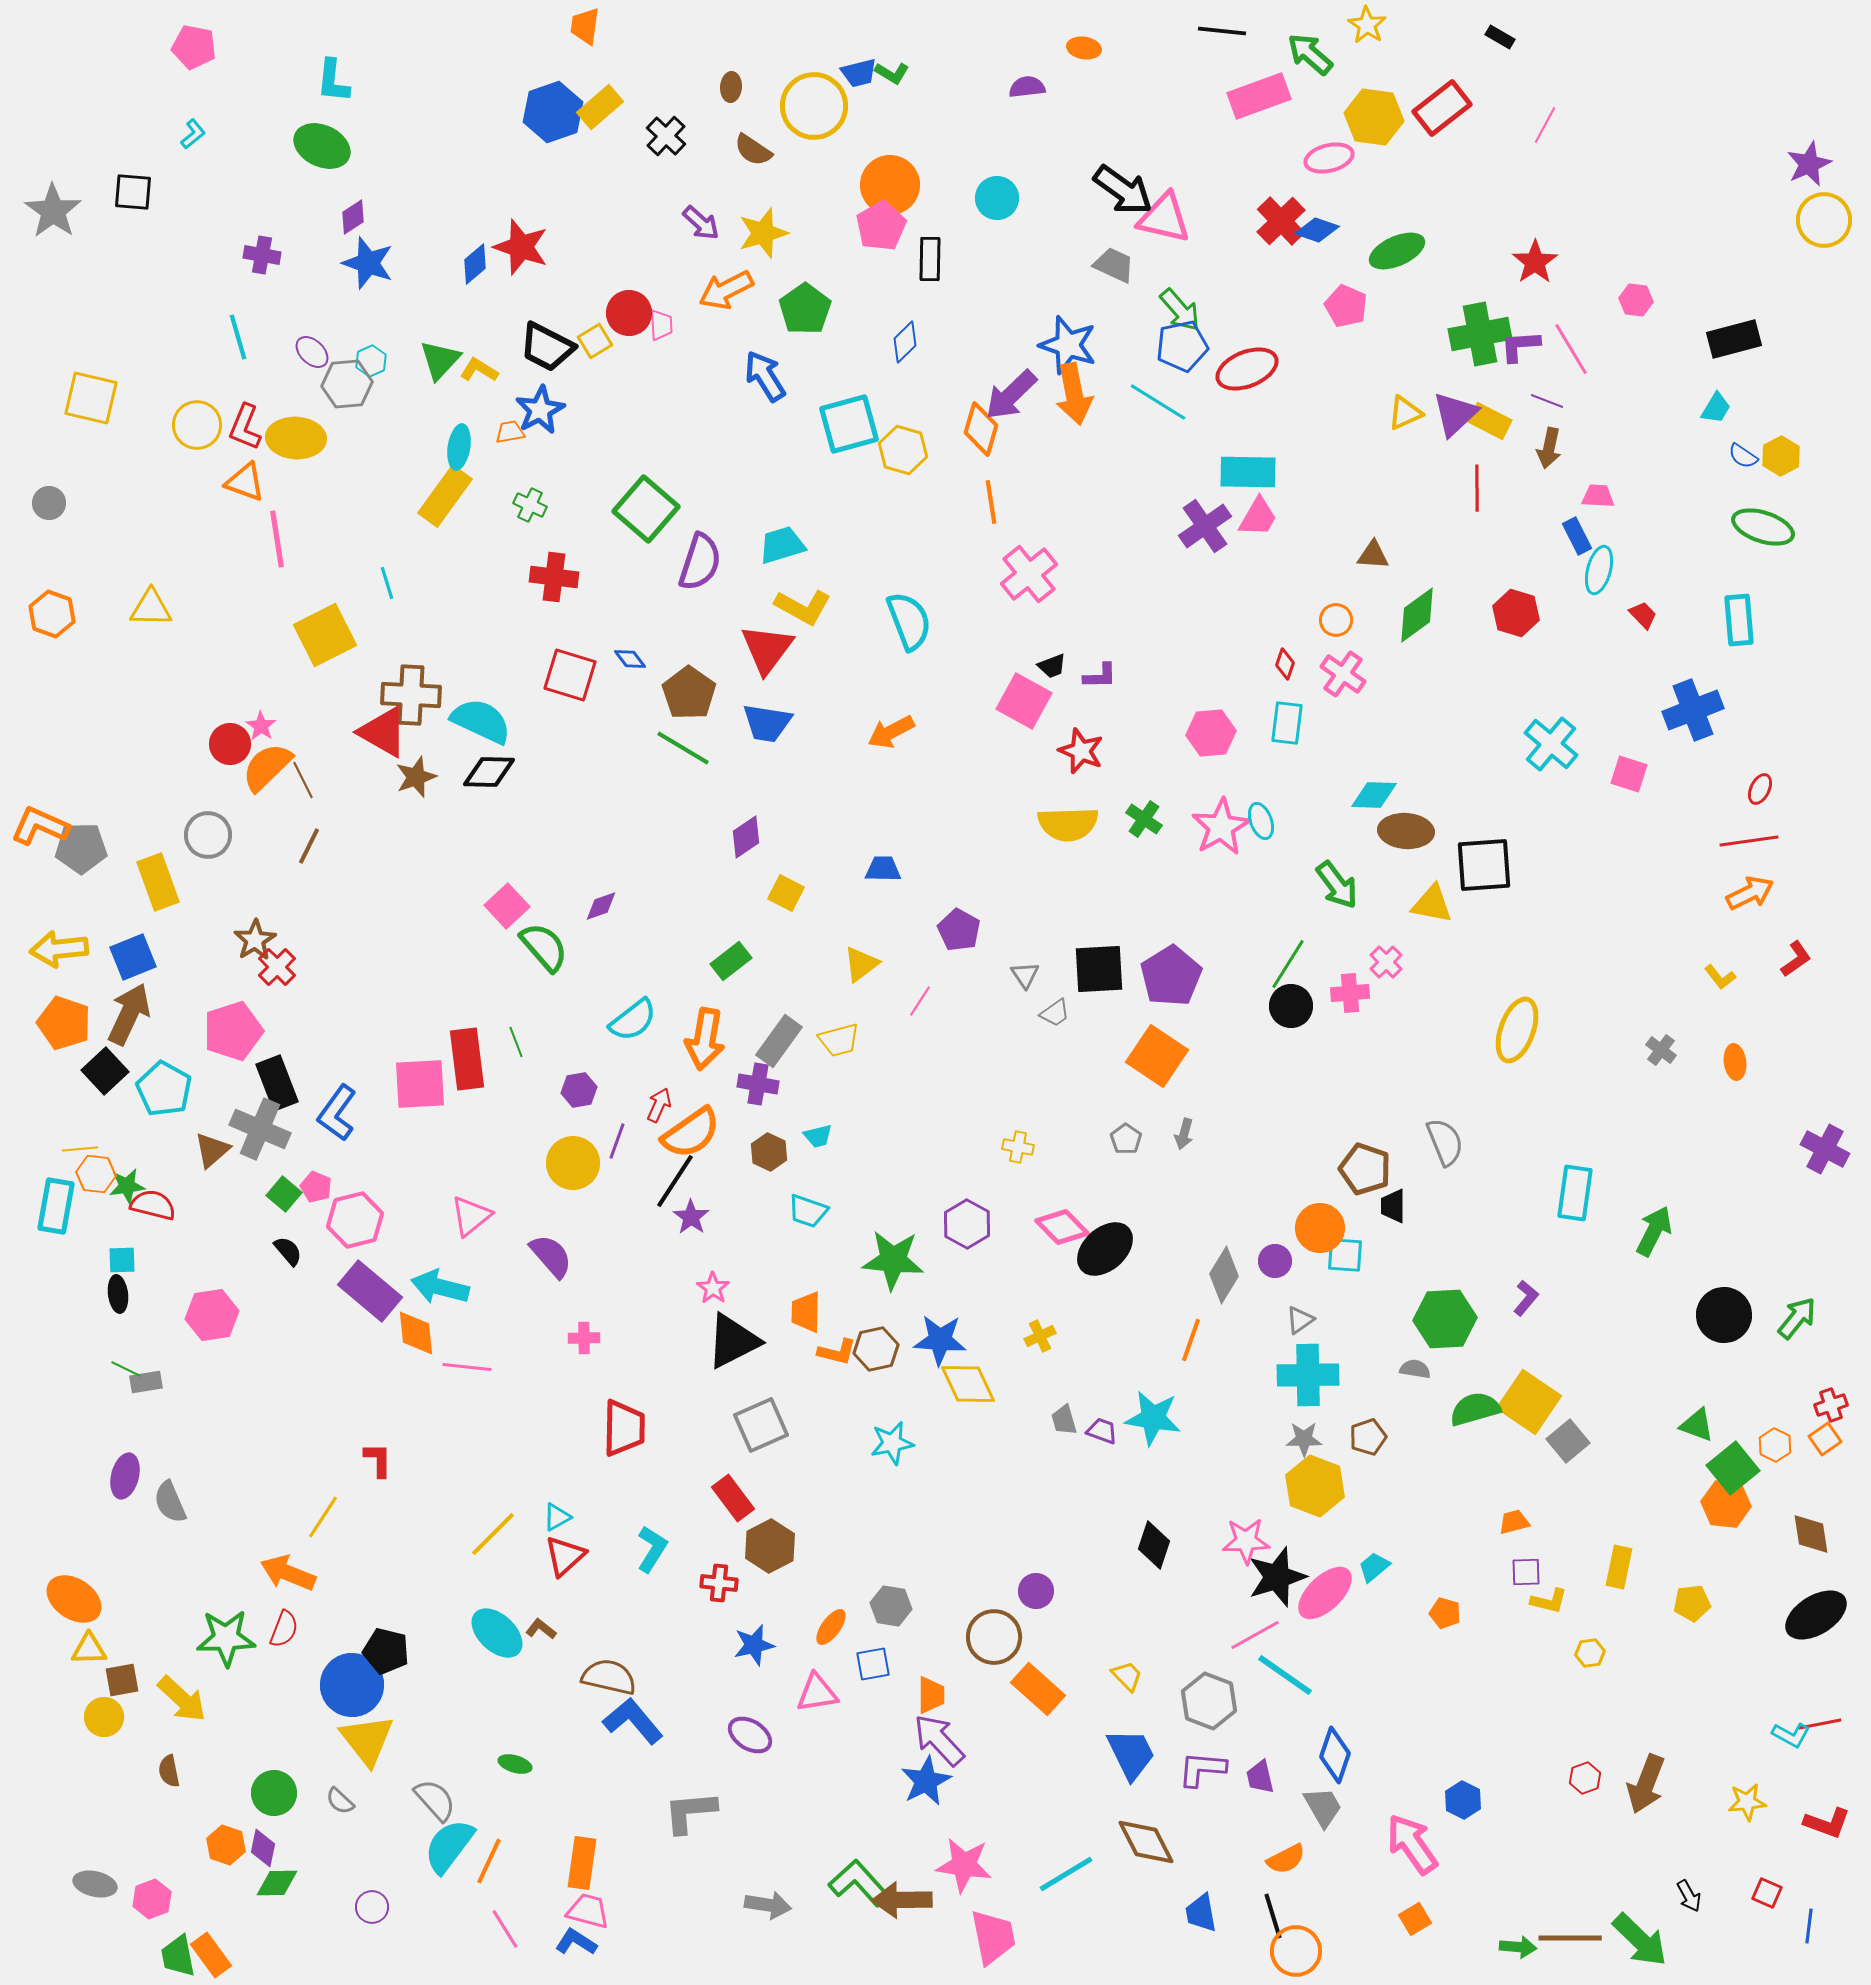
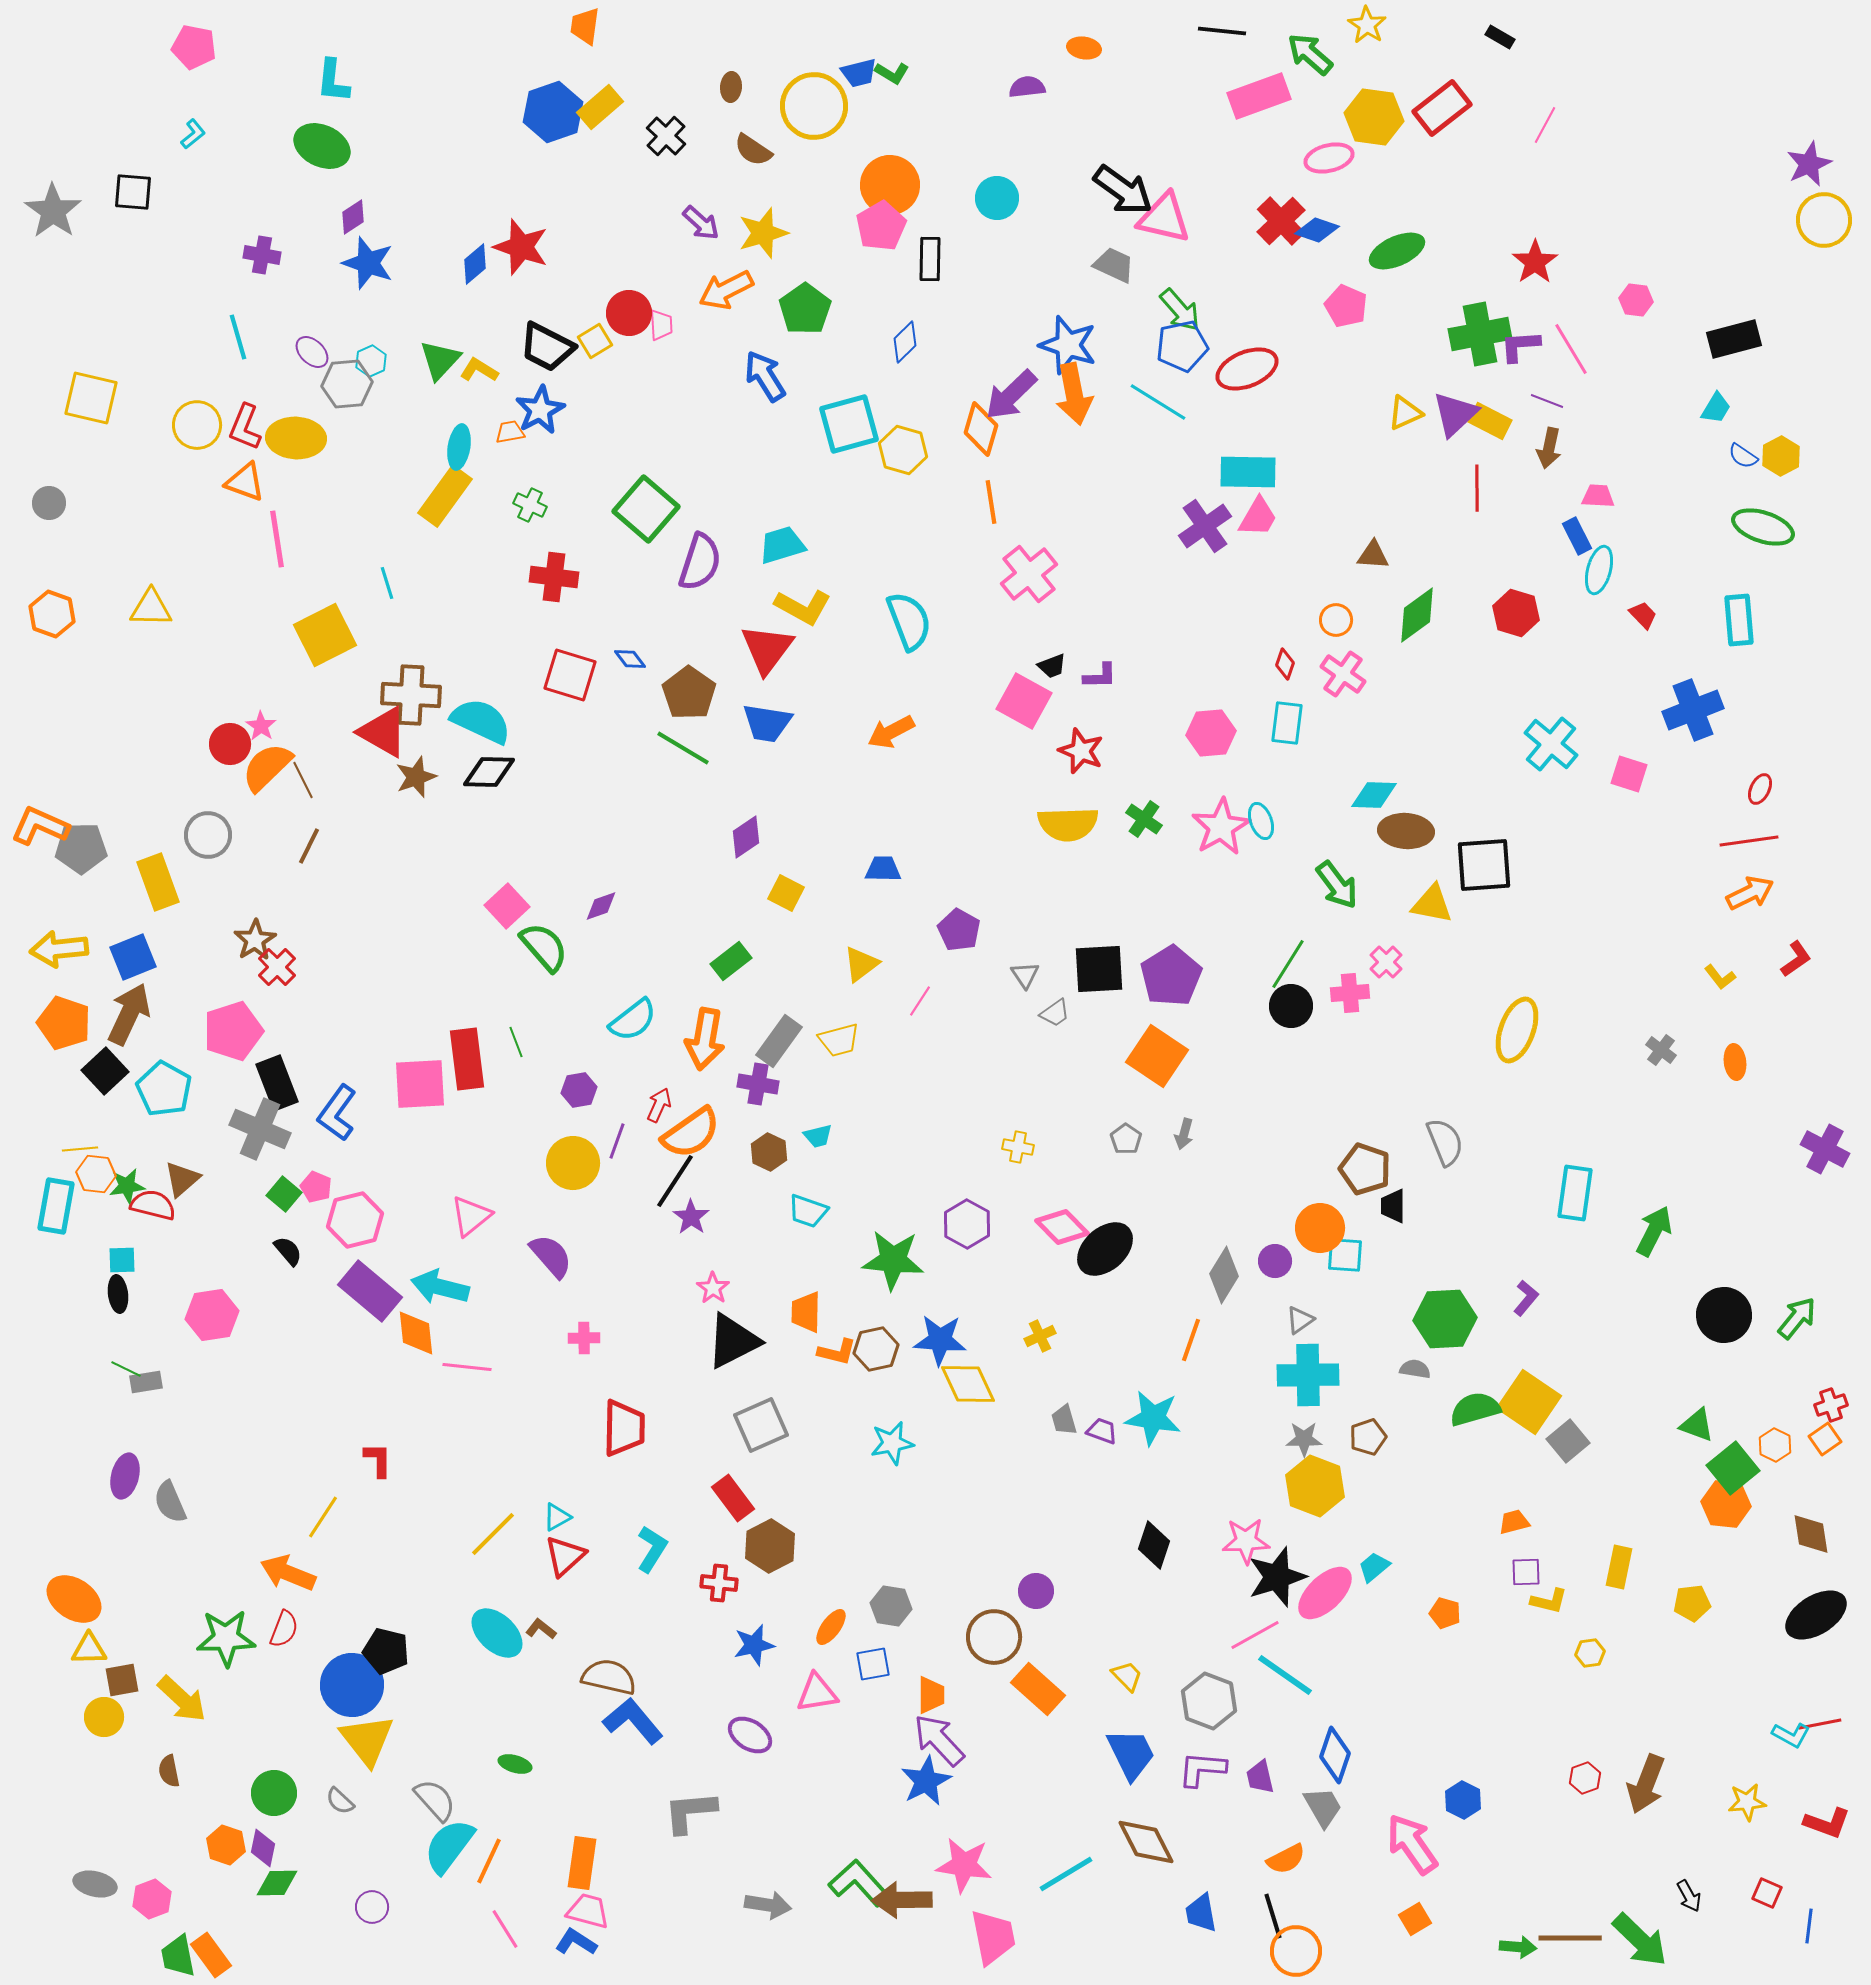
brown triangle at (212, 1150): moved 30 px left, 29 px down
